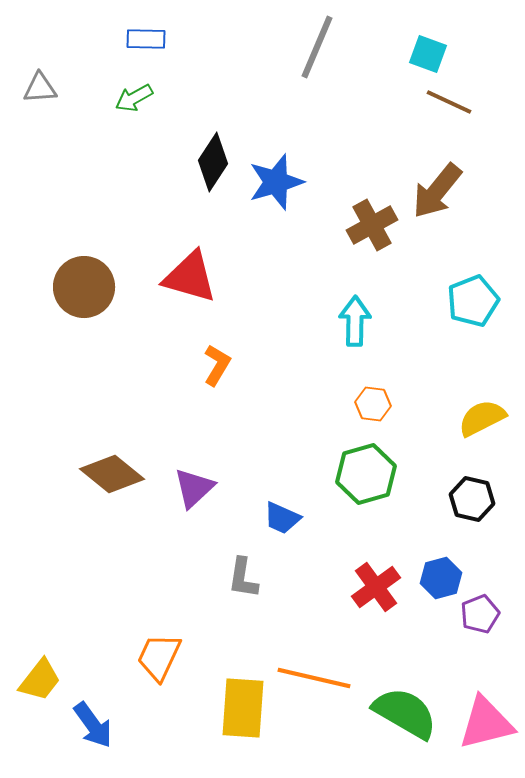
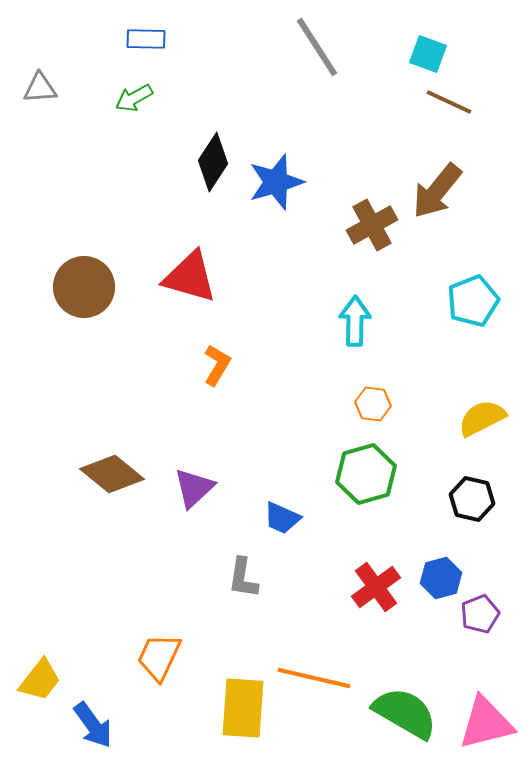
gray line: rotated 56 degrees counterclockwise
